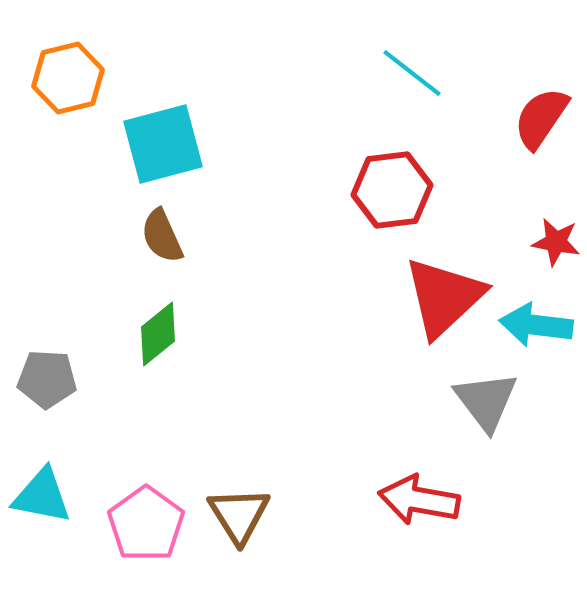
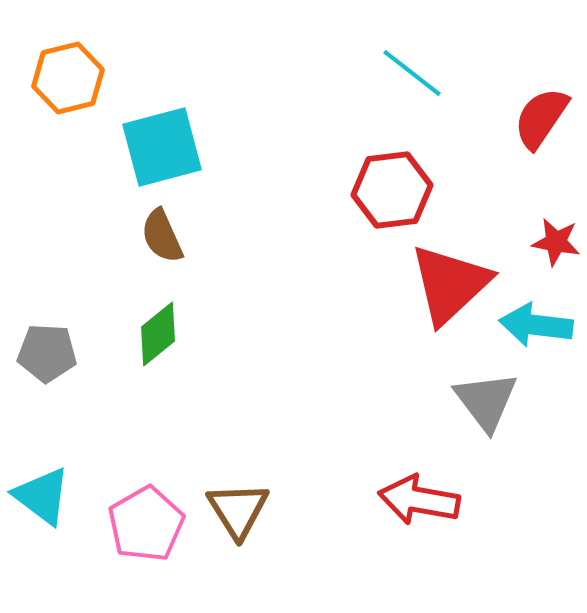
cyan square: moved 1 px left, 3 px down
red triangle: moved 6 px right, 13 px up
gray pentagon: moved 26 px up
cyan triangle: rotated 26 degrees clockwise
brown triangle: moved 1 px left, 5 px up
pink pentagon: rotated 6 degrees clockwise
